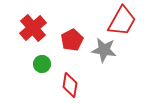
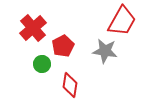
red pentagon: moved 9 px left, 6 px down
gray star: moved 1 px right, 1 px down
